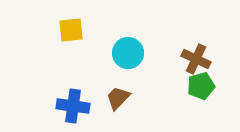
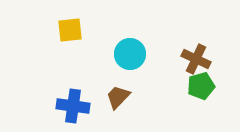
yellow square: moved 1 px left
cyan circle: moved 2 px right, 1 px down
brown trapezoid: moved 1 px up
